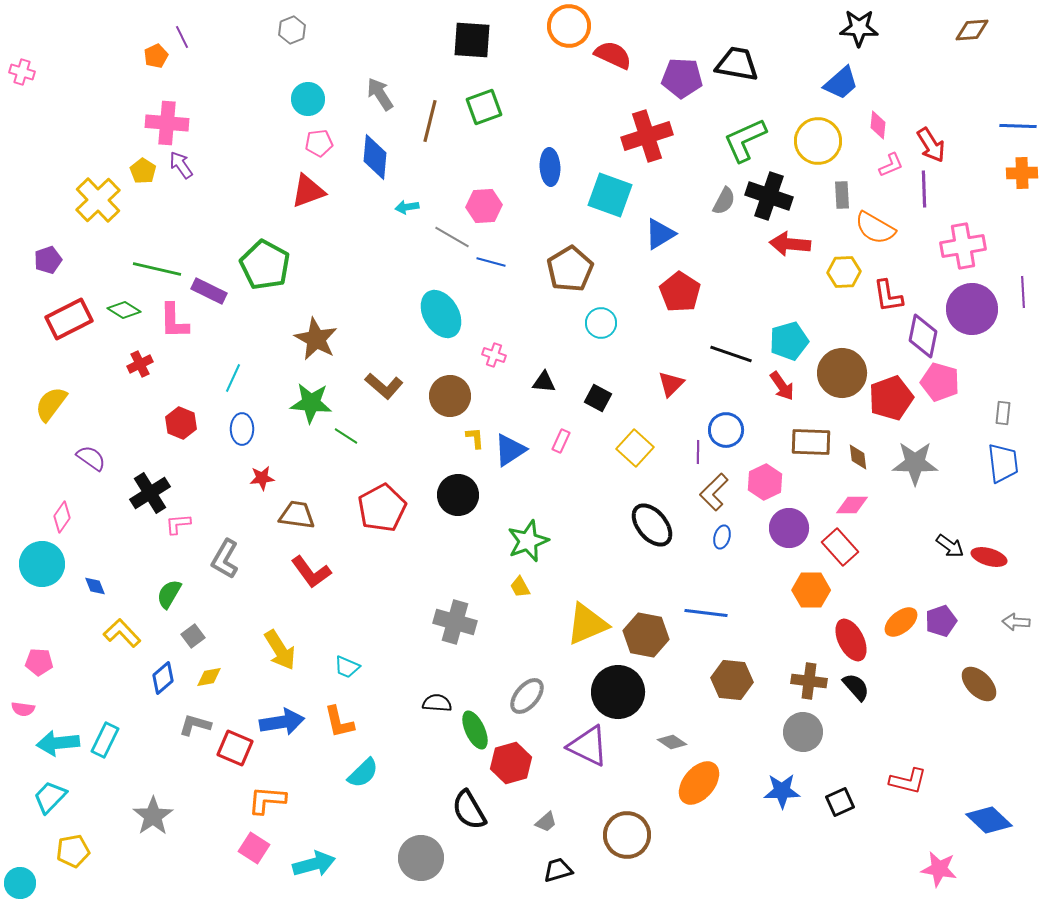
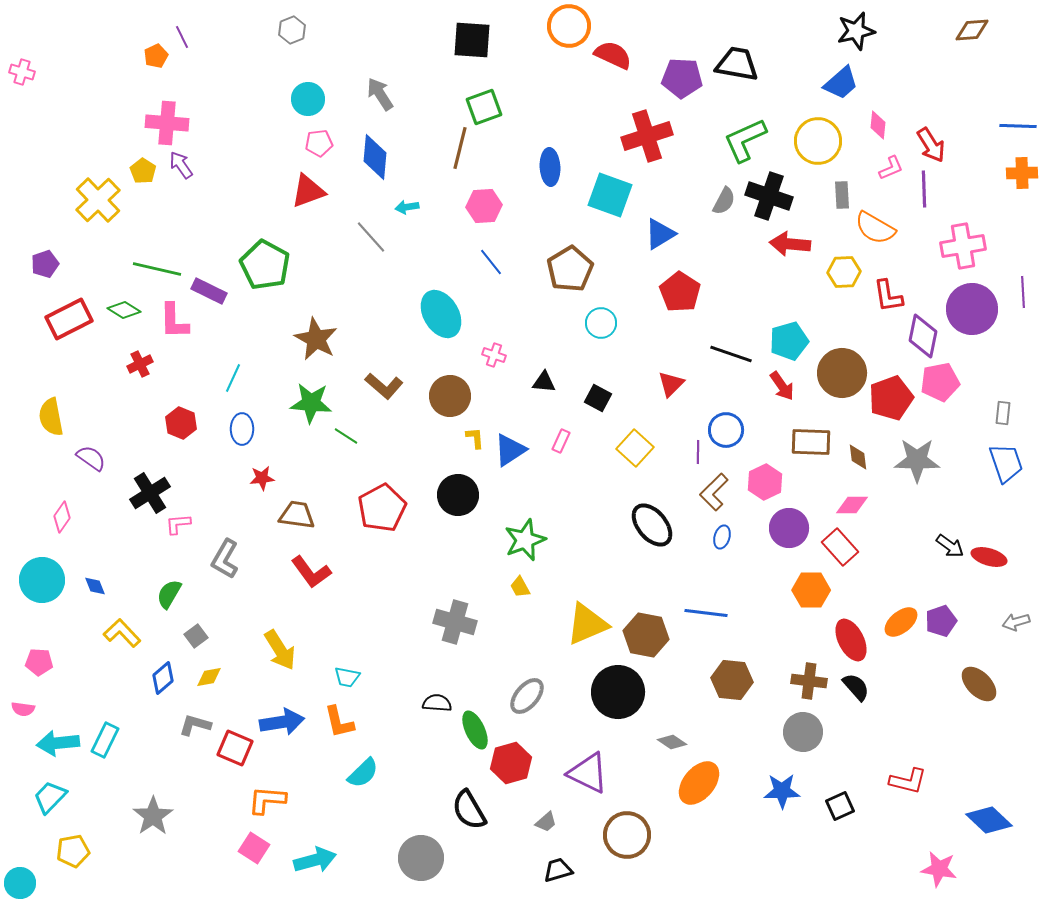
black star at (859, 28): moved 3 px left, 3 px down; rotated 15 degrees counterclockwise
brown line at (430, 121): moved 30 px right, 27 px down
pink L-shape at (891, 165): moved 3 px down
gray line at (452, 237): moved 81 px left; rotated 18 degrees clockwise
purple pentagon at (48, 260): moved 3 px left, 4 px down
blue line at (491, 262): rotated 36 degrees clockwise
pink pentagon at (940, 382): rotated 27 degrees counterclockwise
yellow semicircle at (51, 404): moved 13 px down; rotated 48 degrees counterclockwise
gray star at (915, 463): moved 2 px right, 3 px up
blue trapezoid at (1003, 463): moved 3 px right; rotated 12 degrees counterclockwise
green star at (528, 541): moved 3 px left, 1 px up
cyan circle at (42, 564): moved 16 px down
gray arrow at (1016, 622): rotated 20 degrees counterclockwise
gray square at (193, 636): moved 3 px right
cyan trapezoid at (347, 667): moved 10 px down; rotated 12 degrees counterclockwise
purple triangle at (588, 746): moved 27 px down
black square at (840, 802): moved 4 px down
cyan arrow at (314, 864): moved 1 px right, 4 px up
